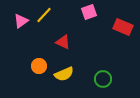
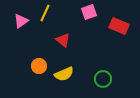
yellow line: moved 1 px right, 2 px up; rotated 18 degrees counterclockwise
red rectangle: moved 4 px left, 1 px up
red triangle: moved 2 px up; rotated 14 degrees clockwise
